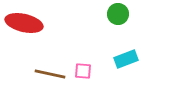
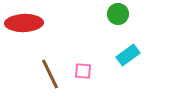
red ellipse: rotated 15 degrees counterclockwise
cyan rectangle: moved 2 px right, 4 px up; rotated 15 degrees counterclockwise
brown line: rotated 52 degrees clockwise
